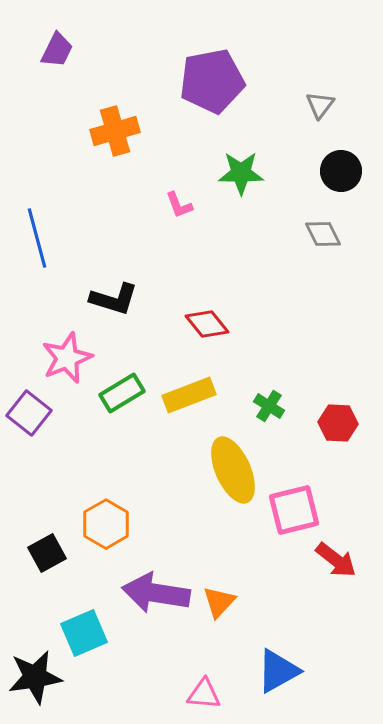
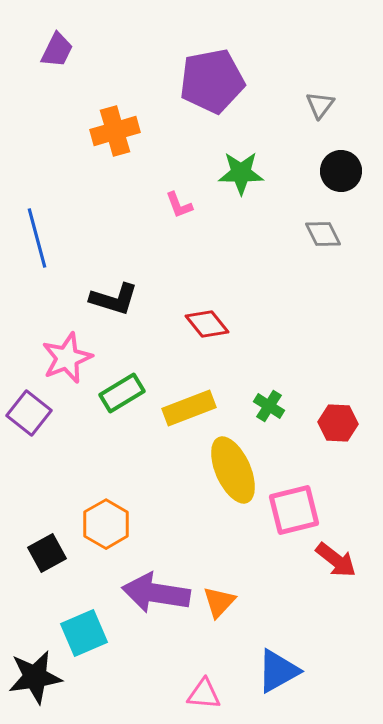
yellow rectangle: moved 13 px down
